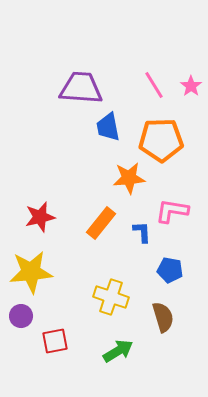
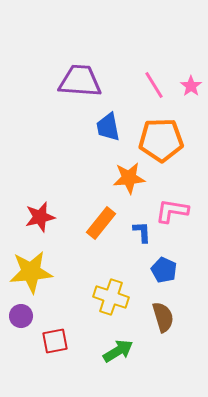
purple trapezoid: moved 1 px left, 7 px up
blue pentagon: moved 6 px left; rotated 15 degrees clockwise
